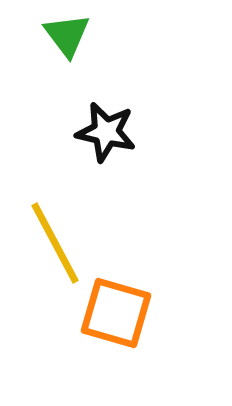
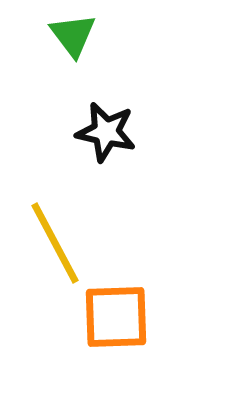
green triangle: moved 6 px right
orange square: moved 4 px down; rotated 18 degrees counterclockwise
